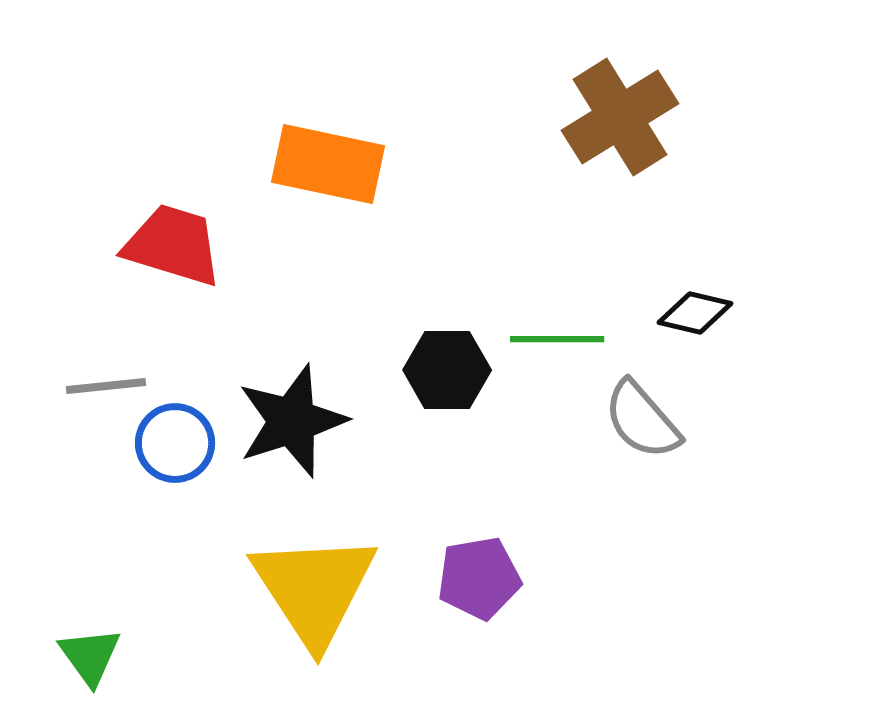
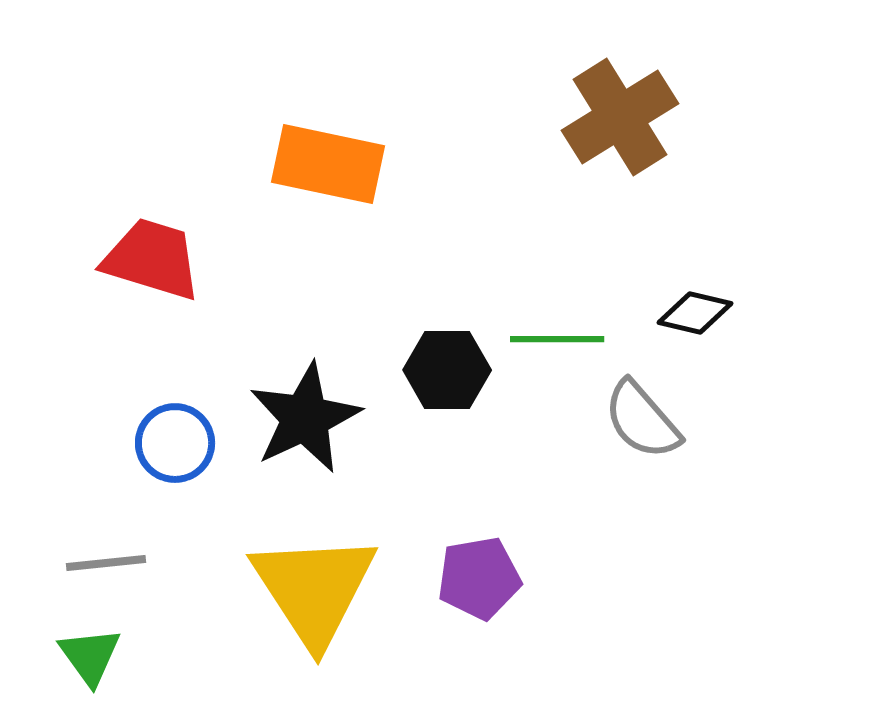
red trapezoid: moved 21 px left, 14 px down
gray line: moved 177 px down
black star: moved 13 px right, 3 px up; rotated 7 degrees counterclockwise
